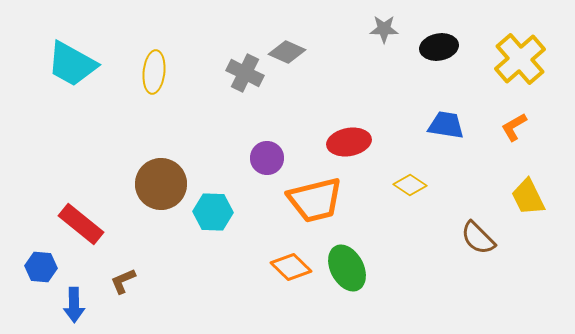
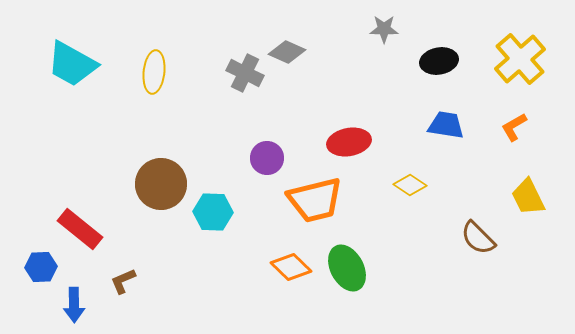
black ellipse: moved 14 px down
red rectangle: moved 1 px left, 5 px down
blue hexagon: rotated 8 degrees counterclockwise
